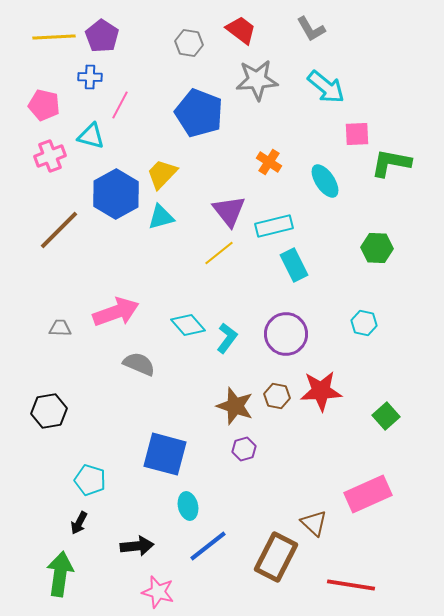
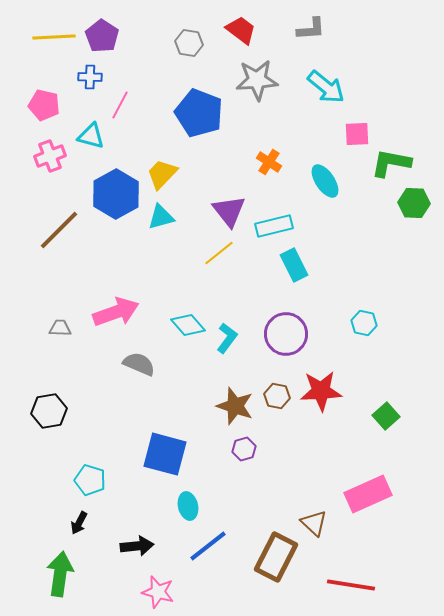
gray L-shape at (311, 29): rotated 64 degrees counterclockwise
green hexagon at (377, 248): moved 37 px right, 45 px up
